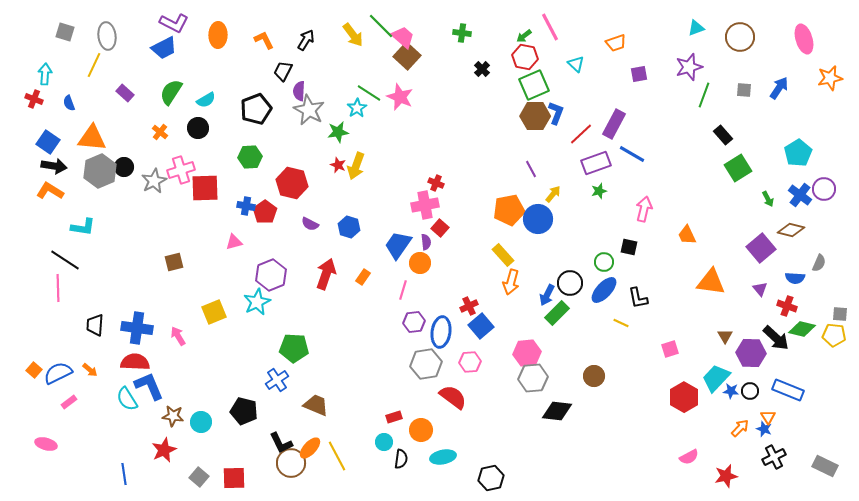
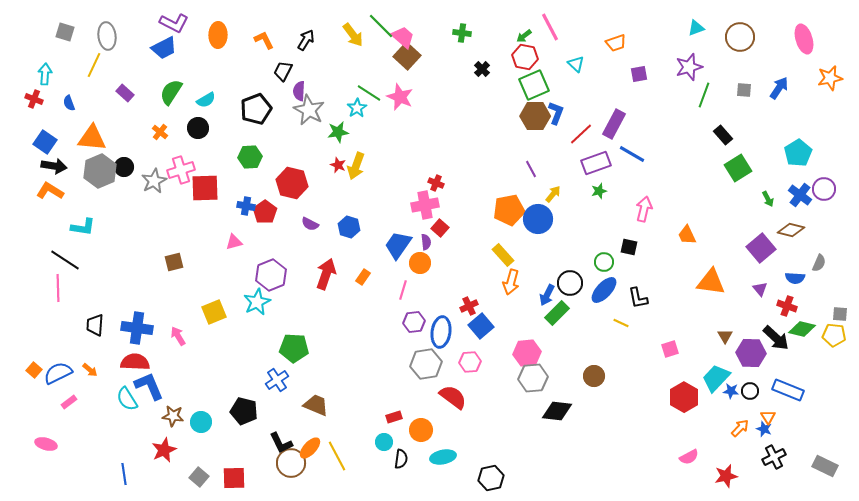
blue square at (48, 142): moved 3 px left
